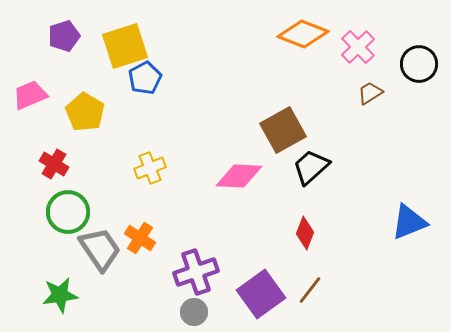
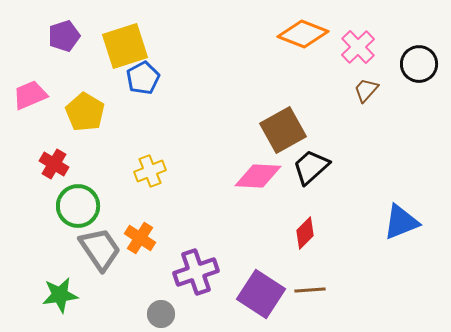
blue pentagon: moved 2 px left
brown trapezoid: moved 4 px left, 3 px up; rotated 16 degrees counterclockwise
yellow cross: moved 3 px down
pink diamond: moved 19 px right
green circle: moved 10 px right, 6 px up
blue triangle: moved 8 px left
red diamond: rotated 24 degrees clockwise
brown line: rotated 48 degrees clockwise
purple square: rotated 21 degrees counterclockwise
gray circle: moved 33 px left, 2 px down
